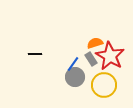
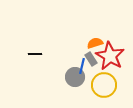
blue line: moved 9 px right, 2 px down; rotated 21 degrees counterclockwise
